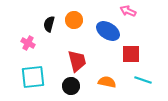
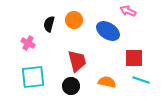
red square: moved 3 px right, 4 px down
cyan line: moved 2 px left
